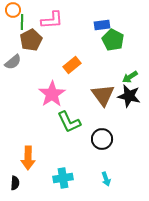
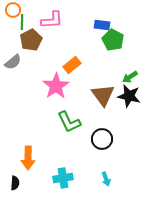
blue rectangle: rotated 14 degrees clockwise
pink star: moved 4 px right, 8 px up
